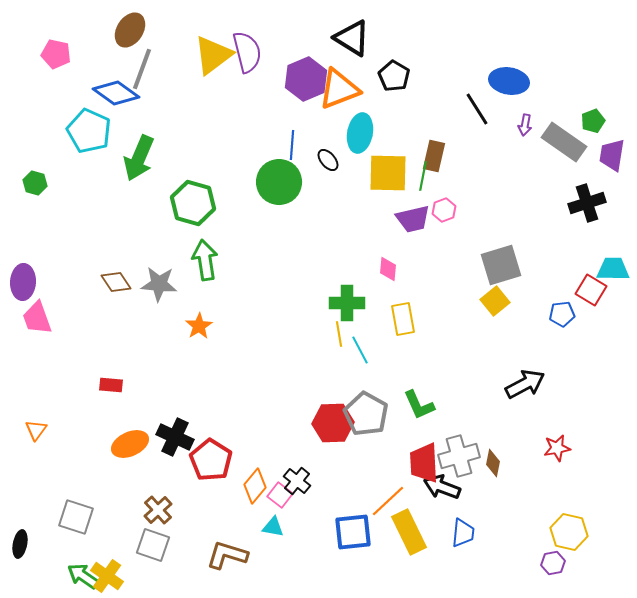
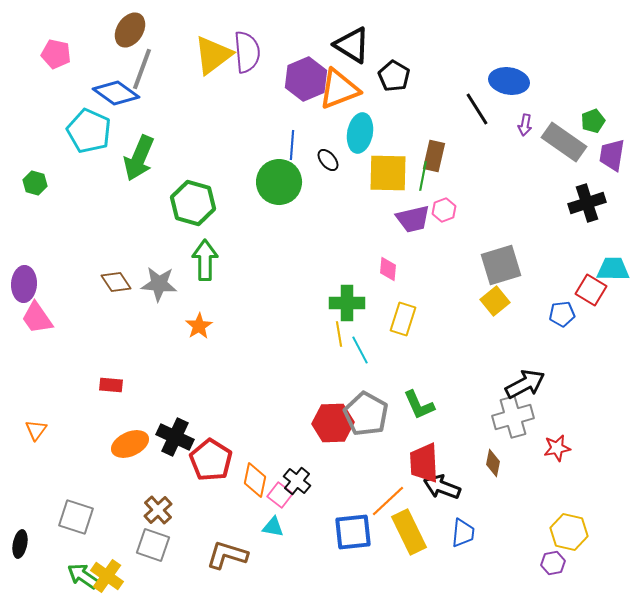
black triangle at (352, 38): moved 7 px down
purple semicircle at (247, 52): rotated 9 degrees clockwise
green arrow at (205, 260): rotated 9 degrees clockwise
purple ellipse at (23, 282): moved 1 px right, 2 px down
pink trapezoid at (37, 318): rotated 15 degrees counterclockwise
yellow rectangle at (403, 319): rotated 28 degrees clockwise
gray cross at (459, 456): moved 54 px right, 39 px up
orange diamond at (255, 486): moved 6 px up; rotated 28 degrees counterclockwise
